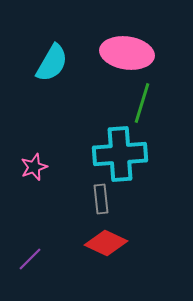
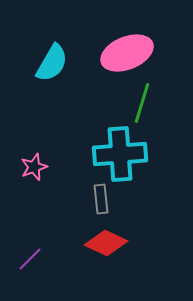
pink ellipse: rotated 30 degrees counterclockwise
